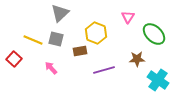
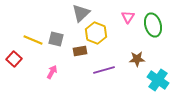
gray triangle: moved 21 px right
green ellipse: moved 1 px left, 9 px up; rotated 30 degrees clockwise
pink arrow: moved 1 px right, 4 px down; rotated 72 degrees clockwise
